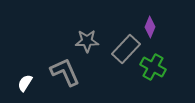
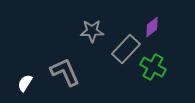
purple diamond: moved 2 px right; rotated 30 degrees clockwise
gray star: moved 5 px right, 10 px up
